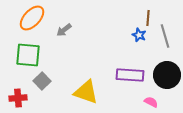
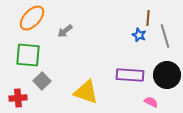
gray arrow: moved 1 px right, 1 px down
